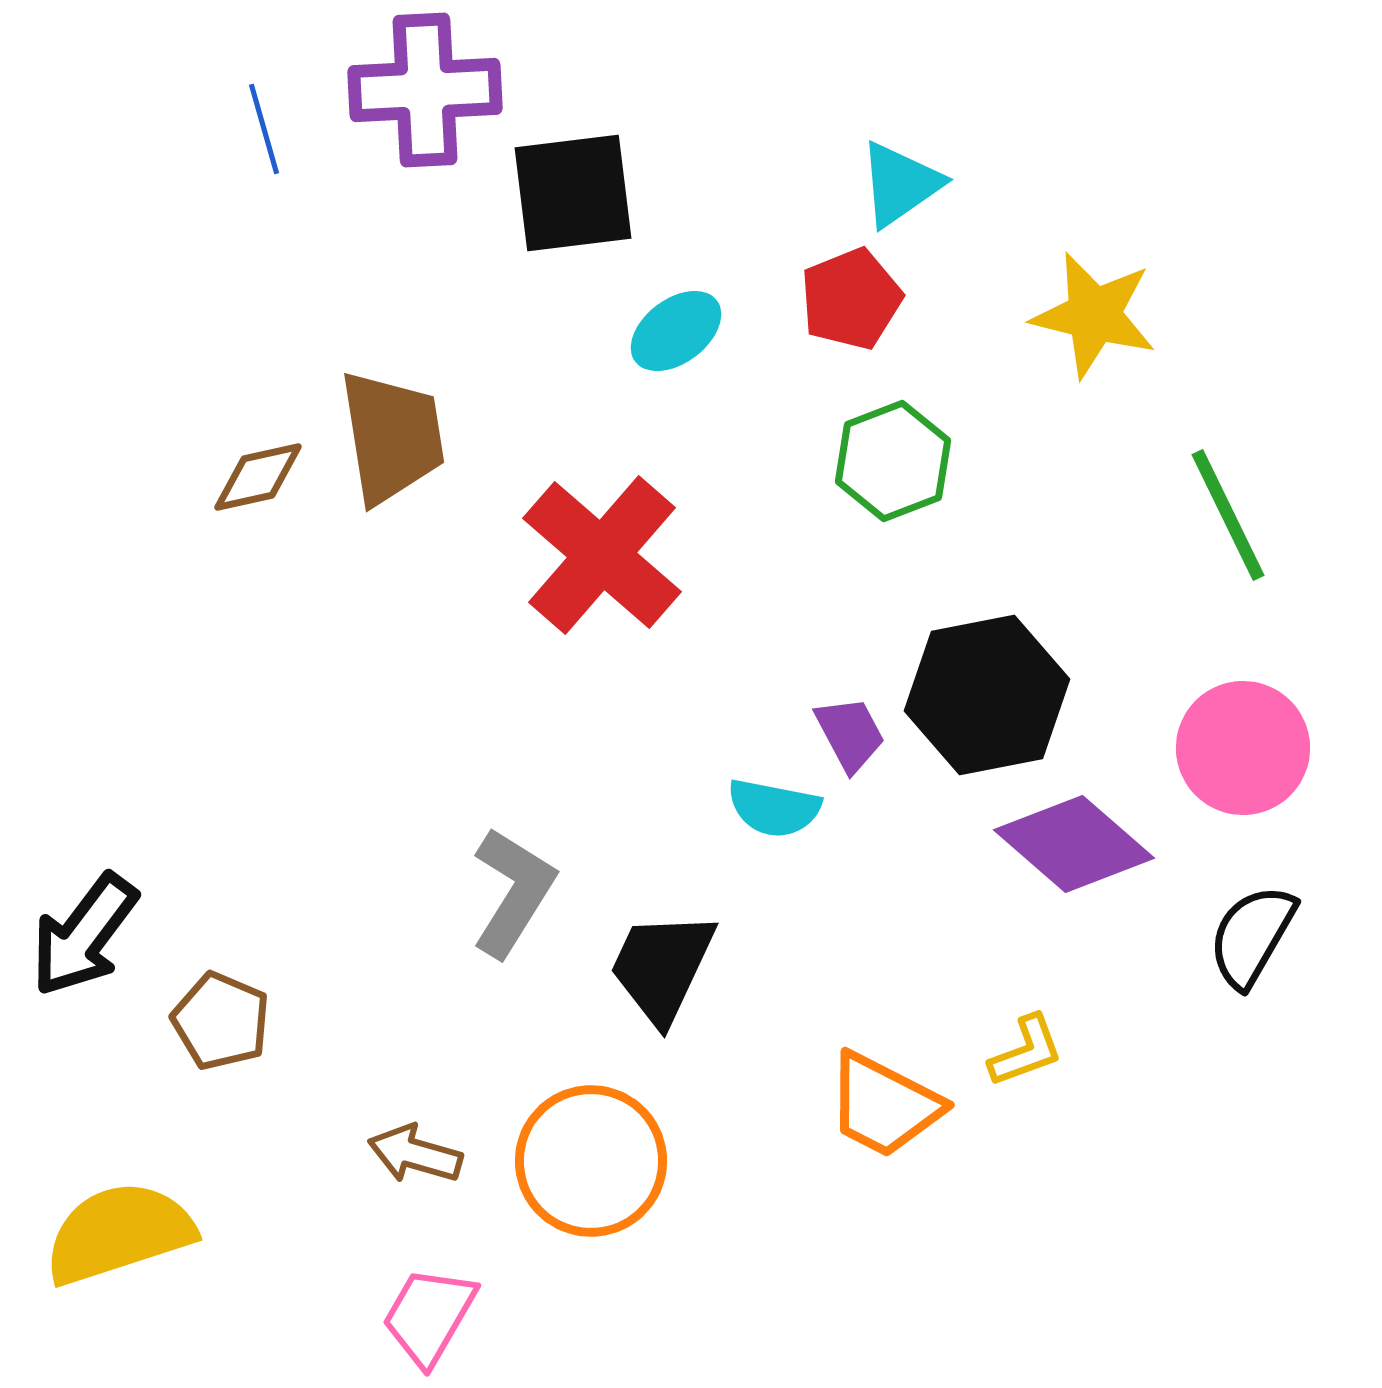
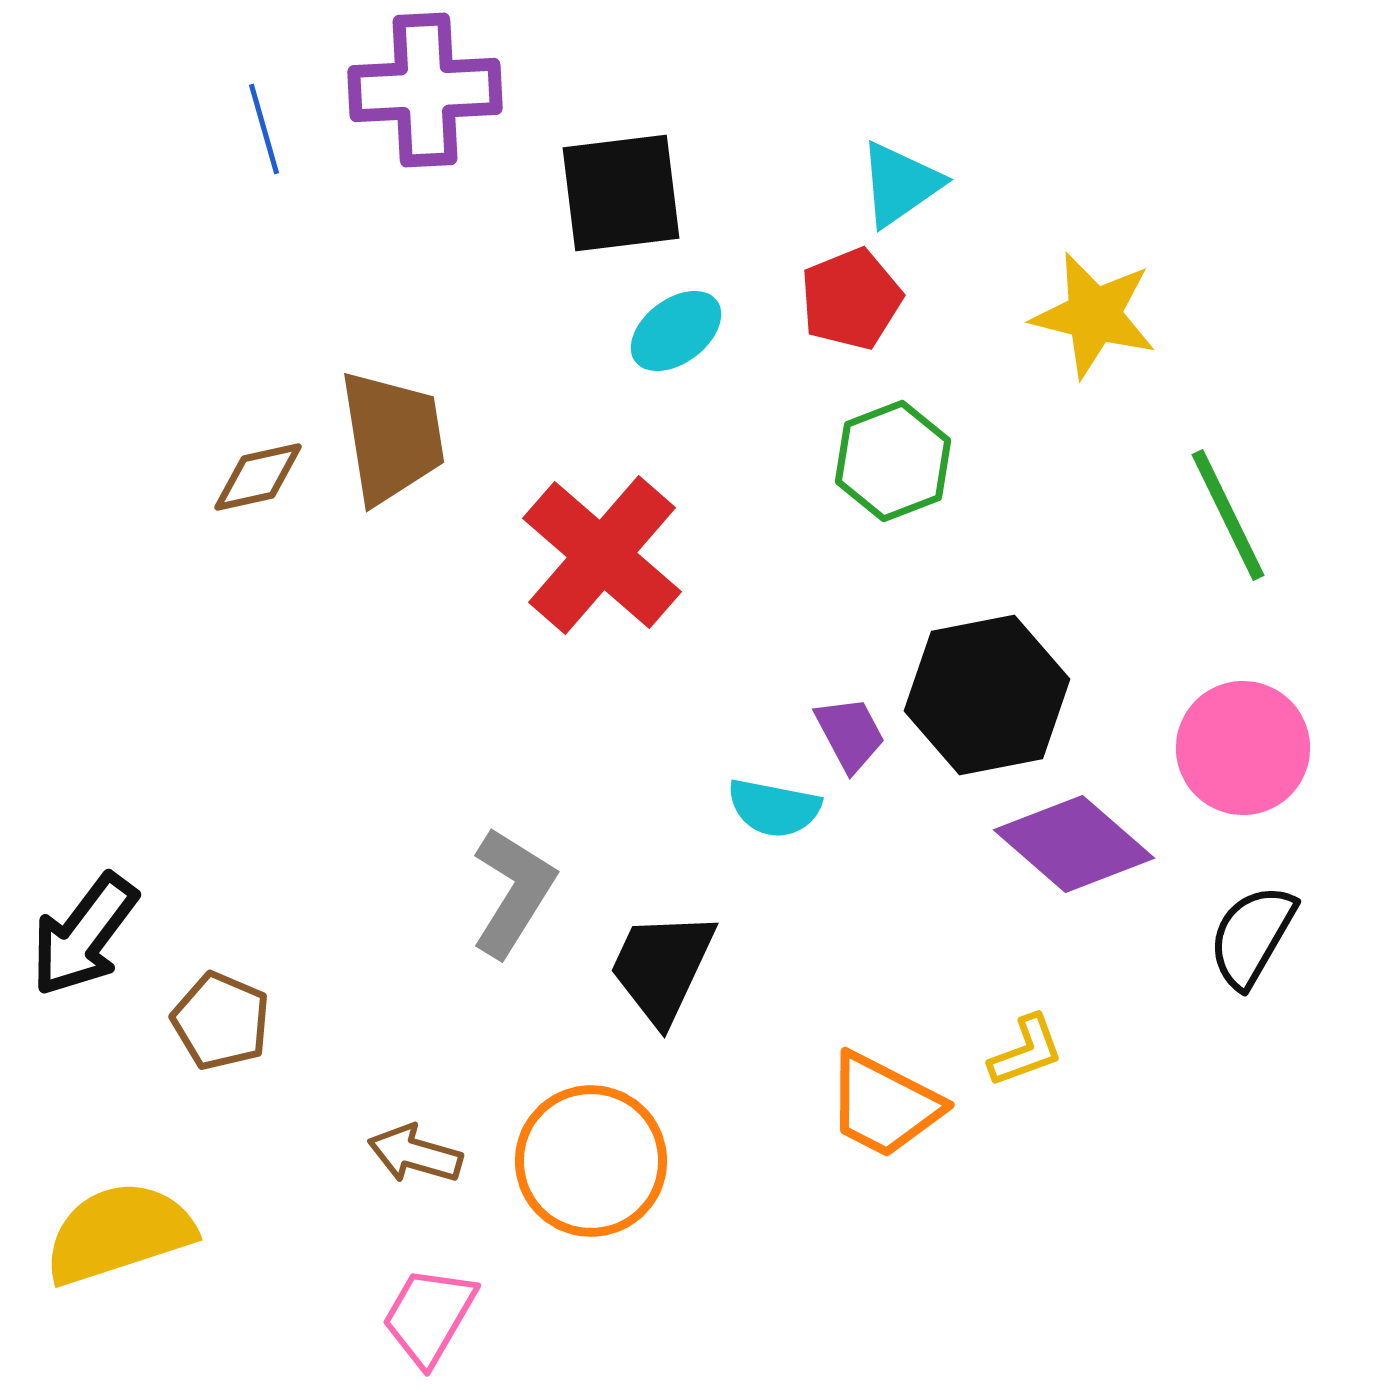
black square: moved 48 px right
